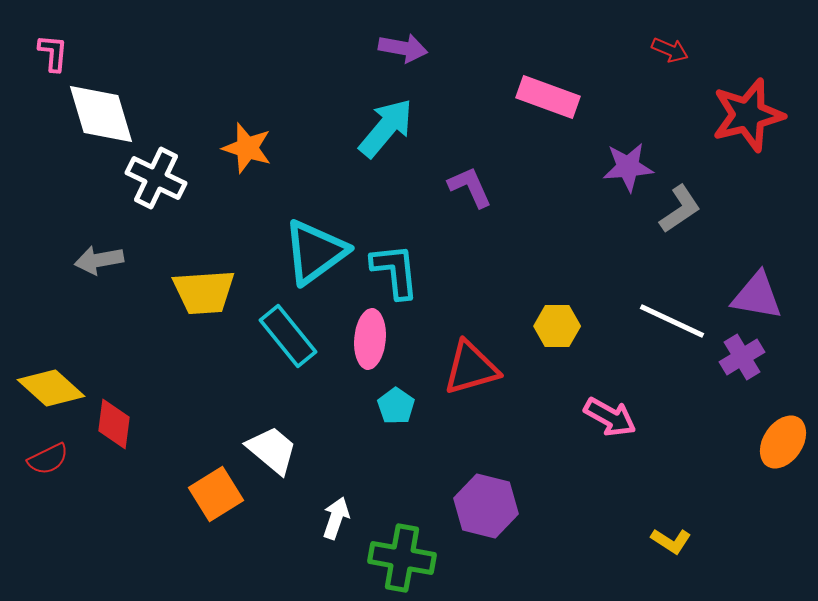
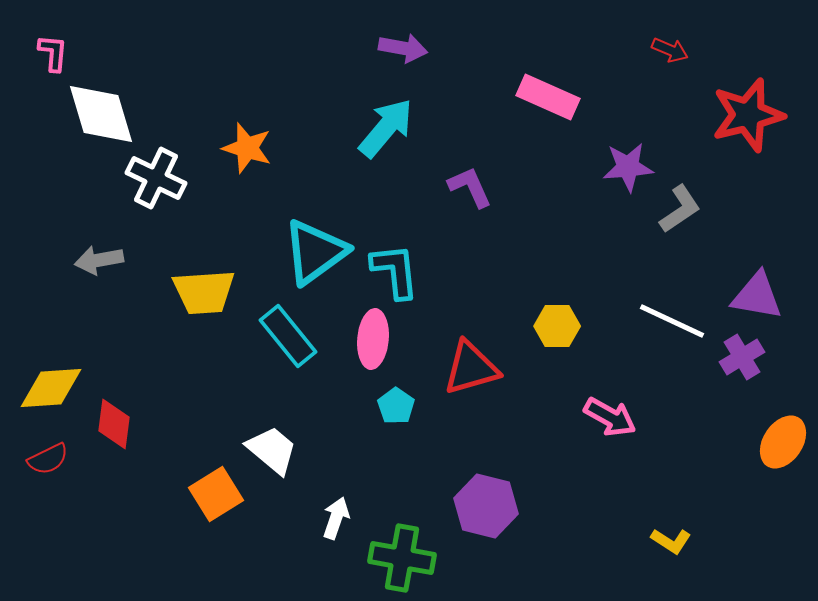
pink rectangle: rotated 4 degrees clockwise
pink ellipse: moved 3 px right
yellow diamond: rotated 46 degrees counterclockwise
